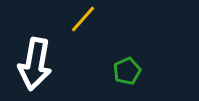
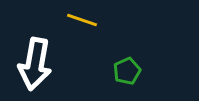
yellow line: moved 1 px left, 1 px down; rotated 68 degrees clockwise
